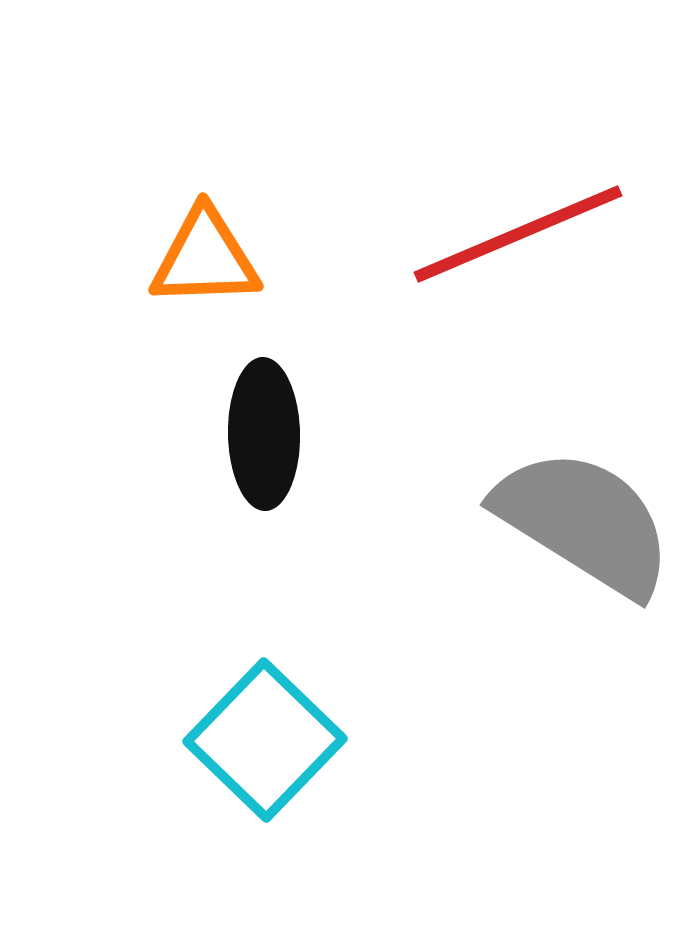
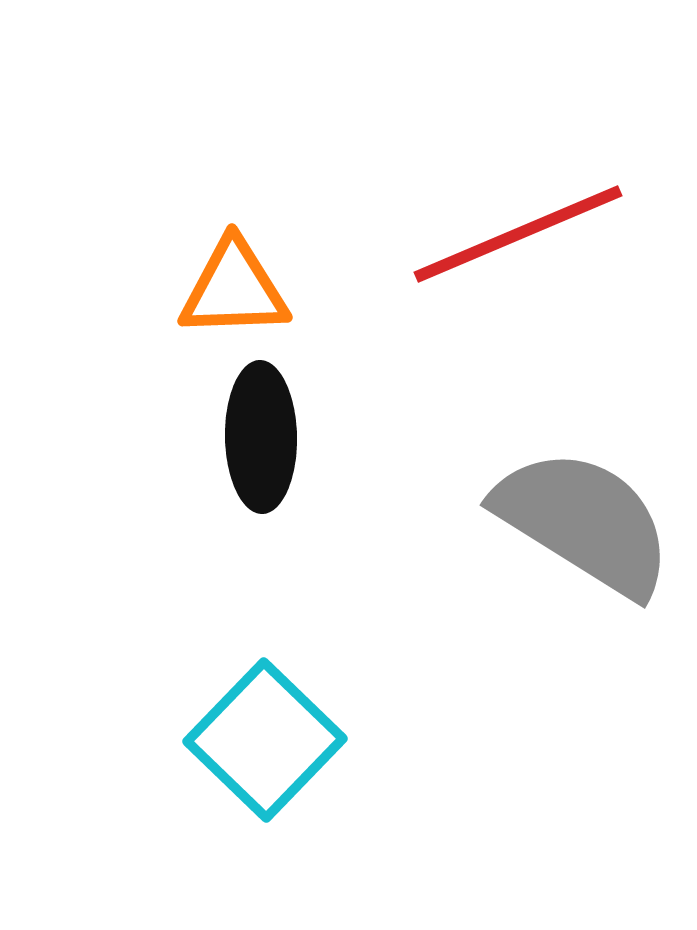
orange triangle: moved 29 px right, 31 px down
black ellipse: moved 3 px left, 3 px down
